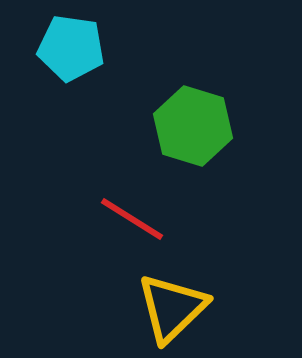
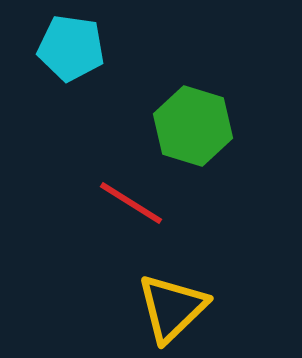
red line: moved 1 px left, 16 px up
